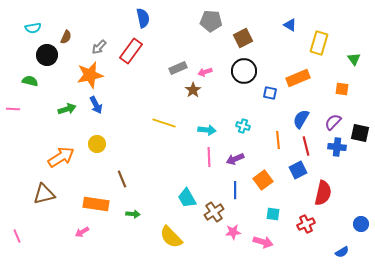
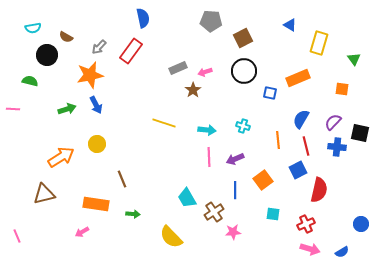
brown semicircle at (66, 37): rotated 96 degrees clockwise
red semicircle at (323, 193): moved 4 px left, 3 px up
pink arrow at (263, 242): moved 47 px right, 7 px down
